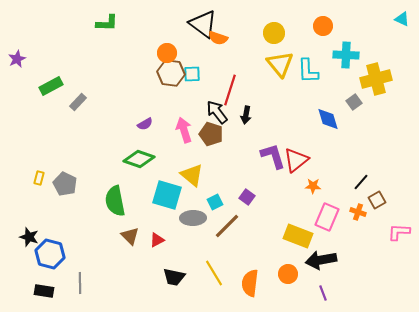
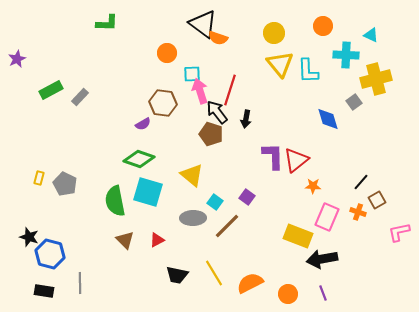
cyan triangle at (402, 19): moved 31 px left, 16 px down
brown hexagon at (171, 73): moved 8 px left, 30 px down
green rectangle at (51, 86): moved 4 px down
gray rectangle at (78, 102): moved 2 px right, 5 px up
black arrow at (246, 115): moved 4 px down
purple semicircle at (145, 124): moved 2 px left
pink arrow at (184, 130): moved 16 px right, 39 px up
purple L-shape at (273, 156): rotated 16 degrees clockwise
cyan square at (167, 195): moved 19 px left, 3 px up
cyan square at (215, 202): rotated 28 degrees counterclockwise
pink L-shape at (399, 232): rotated 15 degrees counterclockwise
brown triangle at (130, 236): moved 5 px left, 4 px down
black arrow at (321, 260): moved 1 px right, 1 px up
orange circle at (288, 274): moved 20 px down
black trapezoid at (174, 277): moved 3 px right, 2 px up
orange semicircle at (250, 283): rotated 56 degrees clockwise
